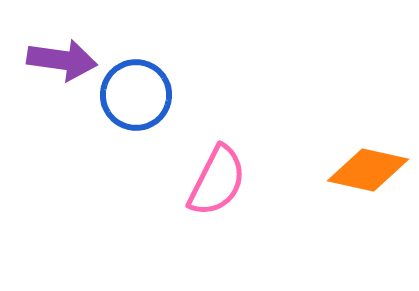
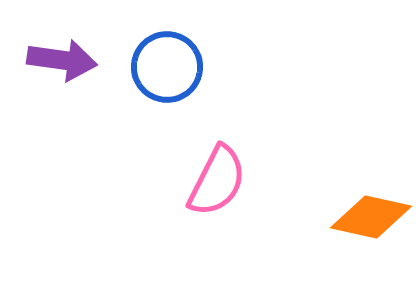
blue circle: moved 31 px right, 28 px up
orange diamond: moved 3 px right, 47 px down
